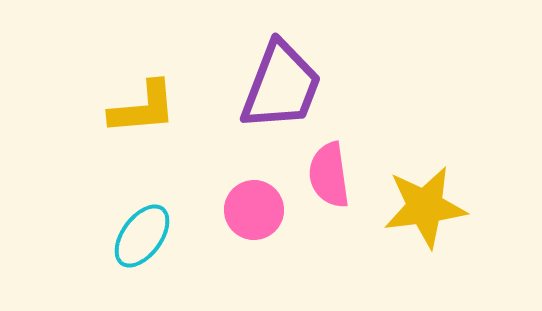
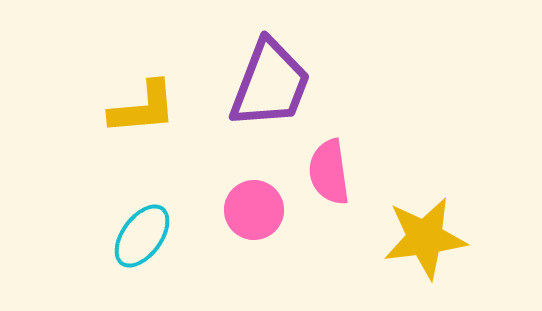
purple trapezoid: moved 11 px left, 2 px up
pink semicircle: moved 3 px up
yellow star: moved 31 px down
